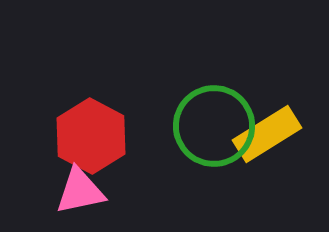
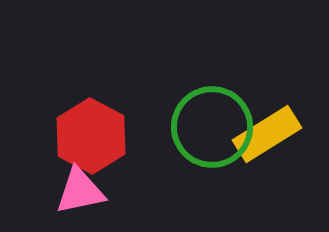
green circle: moved 2 px left, 1 px down
